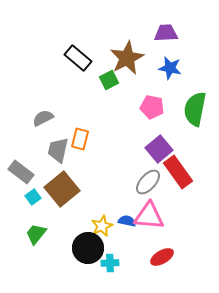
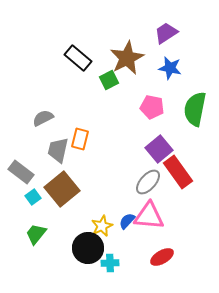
purple trapezoid: rotated 30 degrees counterclockwise
blue semicircle: rotated 60 degrees counterclockwise
